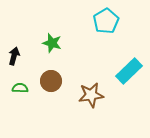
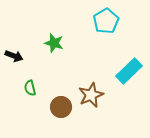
green star: moved 2 px right
black arrow: rotated 96 degrees clockwise
brown circle: moved 10 px right, 26 px down
green semicircle: moved 10 px right; rotated 105 degrees counterclockwise
brown star: rotated 15 degrees counterclockwise
